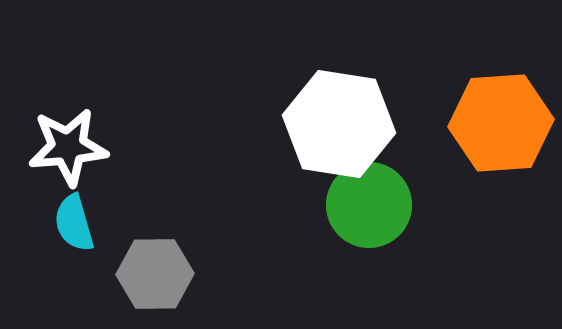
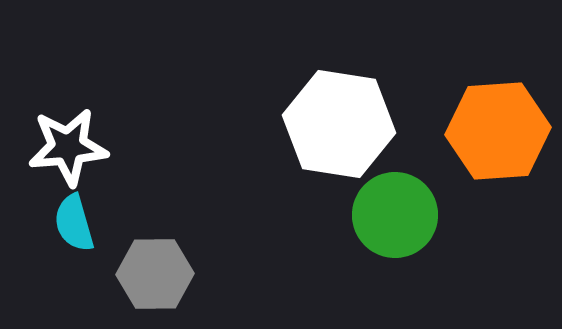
orange hexagon: moved 3 px left, 8 px down
green circle: moved 26 px right, 10 px down
